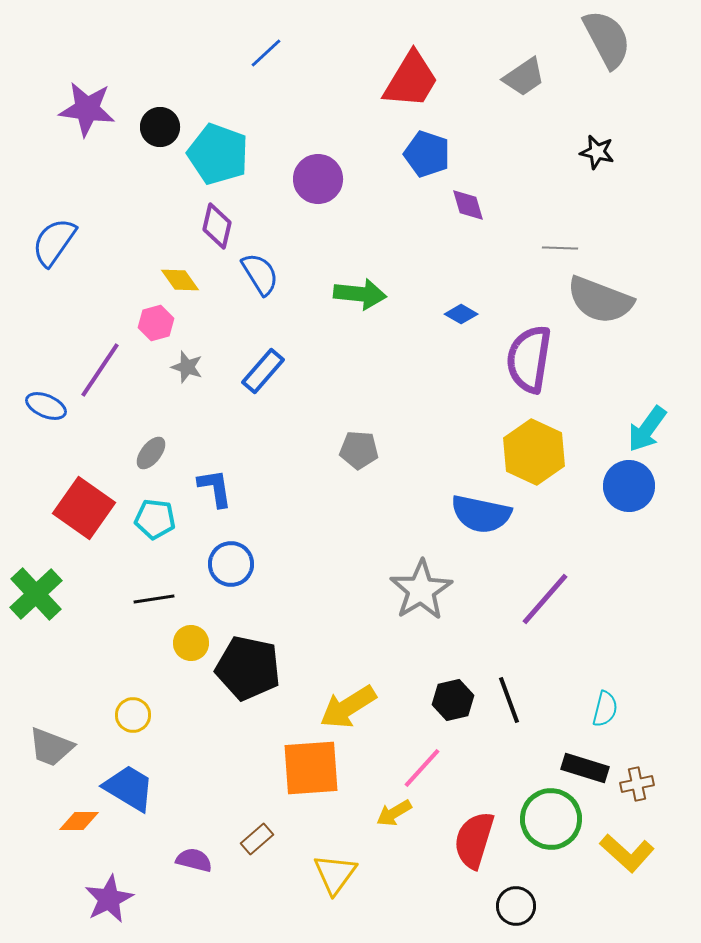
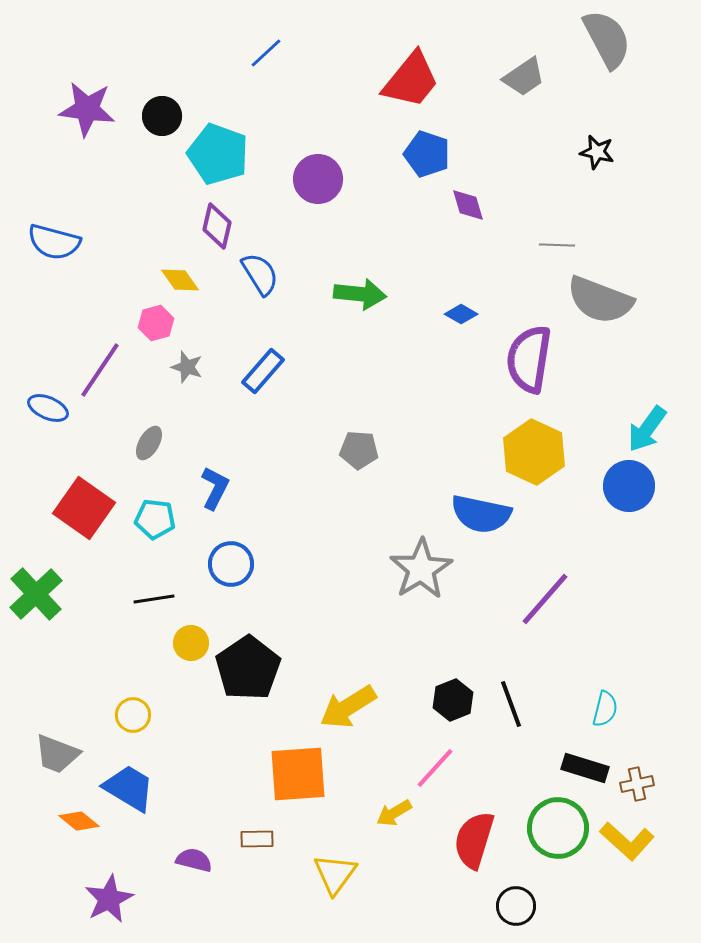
red trapezoid at (411, 80): rotated 8 degrees clockwise
black circle at (160, 127): moved 2 px right, 11 px up
blue semicircle at (54, 242): rotated 110 degrees counterclockwise
gray line at (560, 248): moved 3 px left, 3 px up
blue ellipse at (46, 406): moved 2 px right, 2 px down
gray ellipse at (151, 453): moved 2 px left, 10 px up; rotated 8 degrees counterclockwise
blue L-shape at (215, 488): rotated 36 degrees clockwise
gray star at (421, 590): moved 21 px up
black pentagon at (248, 668): rotated 26 degrees clockwise
black hexagon at (453, 700): rotated 9 degrees counterclockwise
black line at (509, 700): moved 2 px right, 4 px down
gray trapezoid at (51, 747): moved 6 px right, 7 px down
orange square at (311, 768): moved 13 px left, 6 px down
pink line at (422, 768): moved 13 px right
green circle at (551, 819): moved 7 px right, 9 px down
orange diamond at (79, 821): rotated 39 degrees clockwise
brown rectangle at (257, 839): rotated 40 degrees clockwise
yellow L-shape at (627, 853): moved 12 px up
